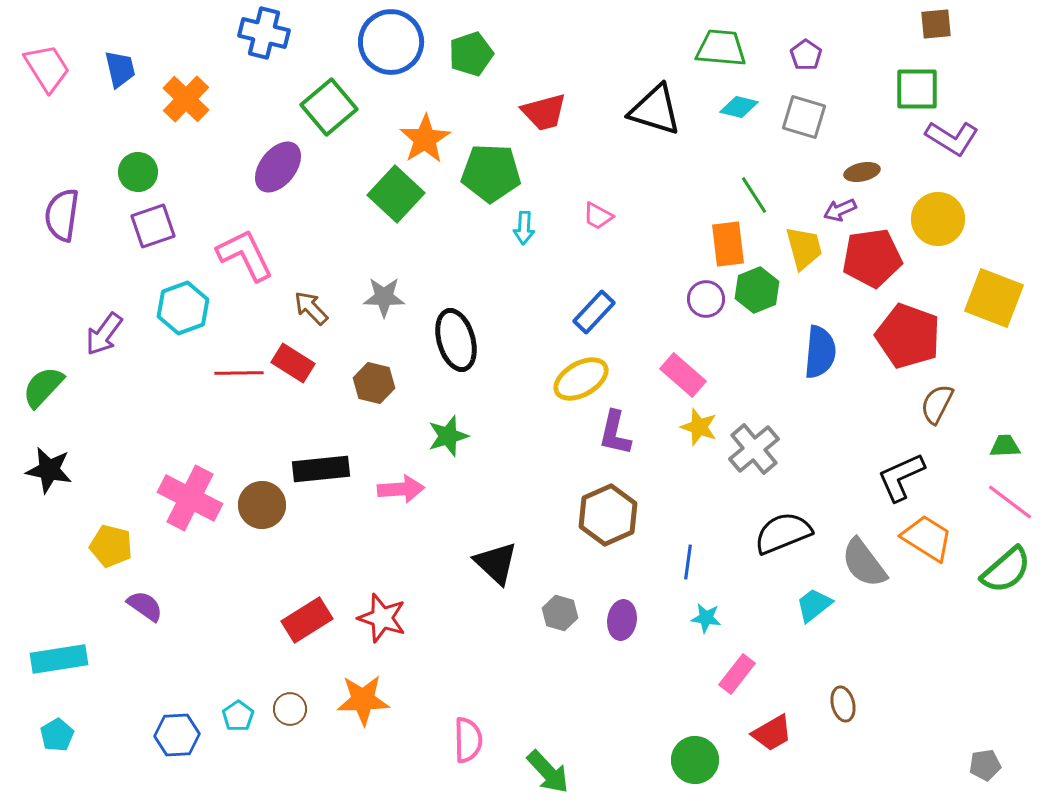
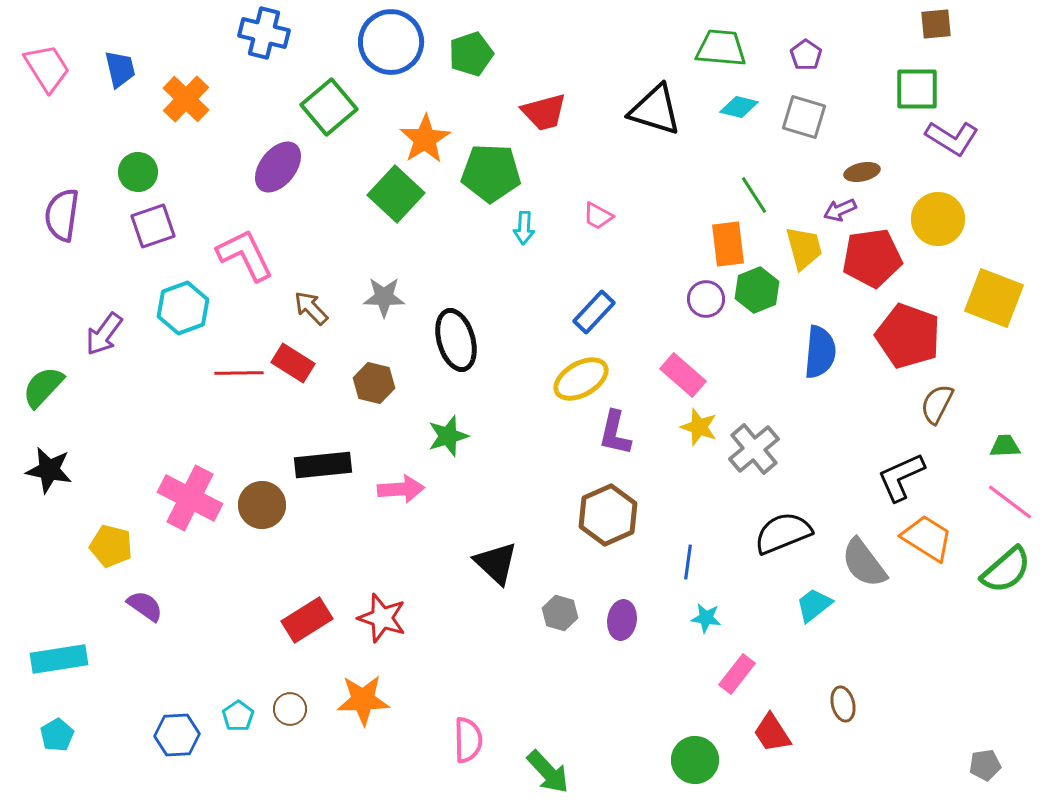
black rectangle at (321, 469): moved 2 px right, 4 px up
red trapezoid at (772, 733): rotated 87 degrees clockwise
